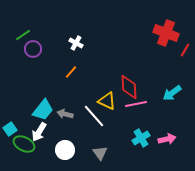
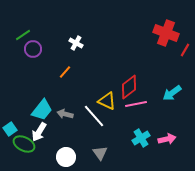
orange line: moved 6 px left
red diamond: rotated 55 degrees clockwise
cyan trapezoid: moved 1 px left
white circle: moved 1 px right, 7 px down
